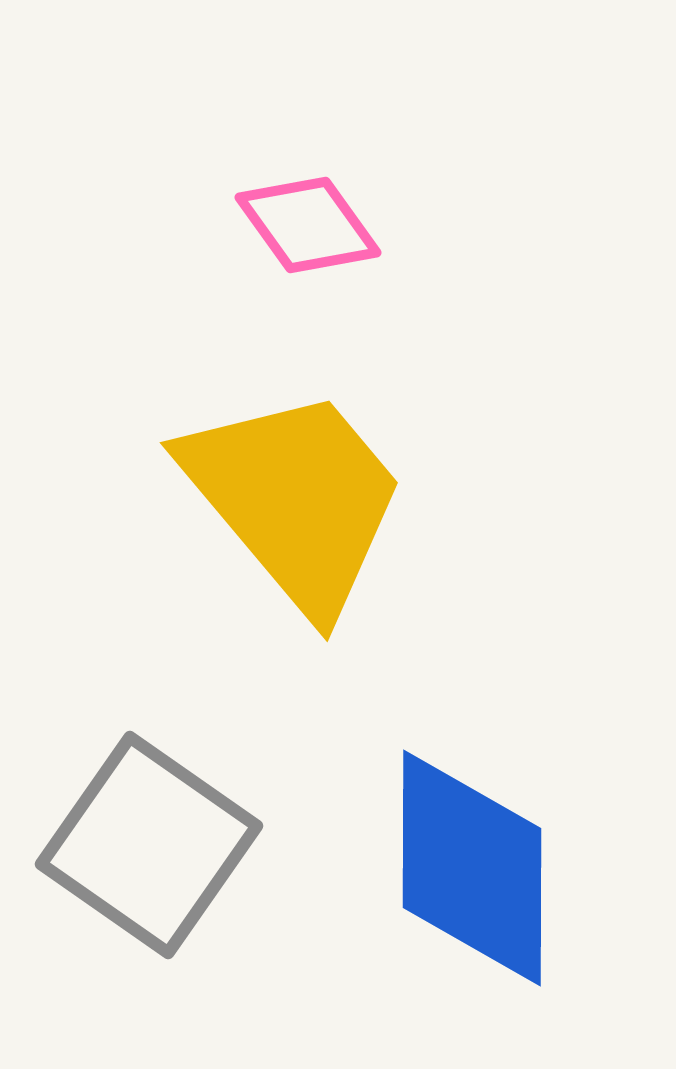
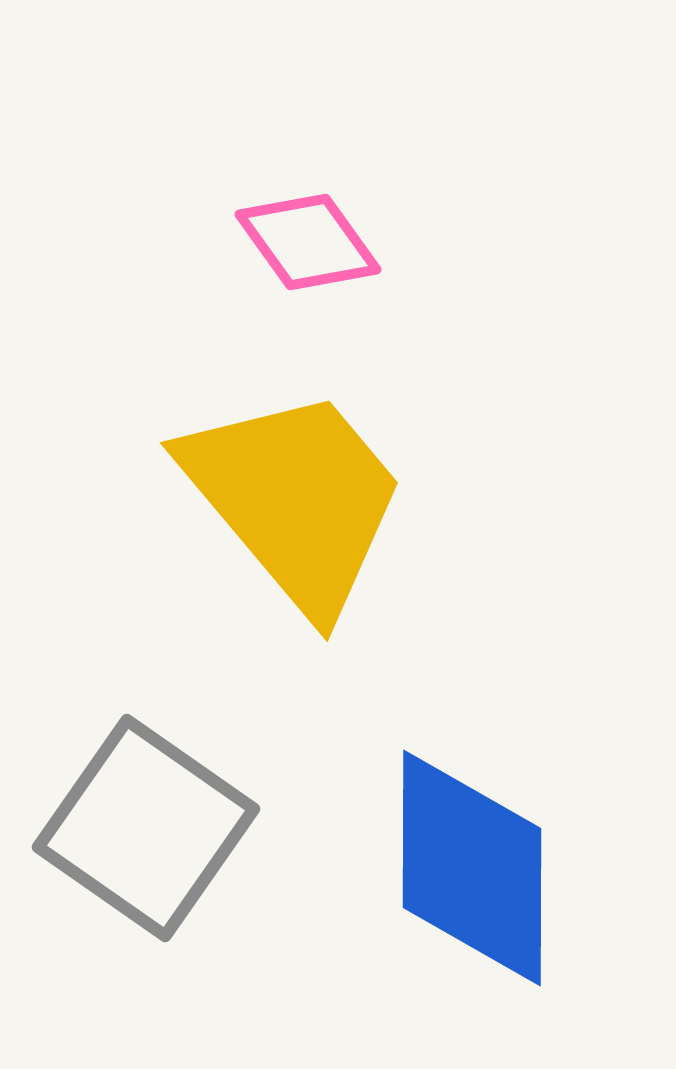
pink diamond: moved 17 px down
gray square: moved 3 px left, 17 px up
